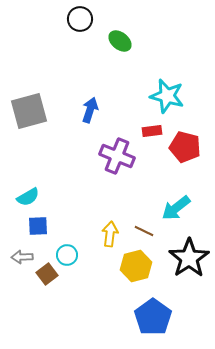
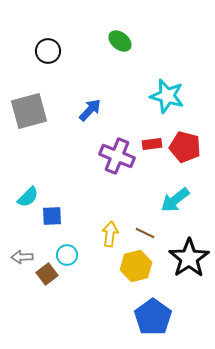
black circle: moved 32 px left, 32 px down
blue arrow: rotated 25 degrees clockwise
red rectangle: moved 13 px down
cyan semicircle: rotated 15 degrees counterclockwise
cyan arrow: moved 1 px left, 8 px up
blue square: moved 14 px right, 10 px up
brown line: moved 1 px right, 2 px down
